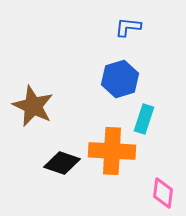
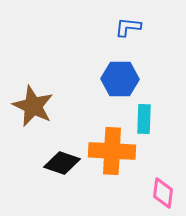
blue hexagon: rotated 18 degrees clockwise
cyan rectangle: rotated 16 degrees counterclockwise
